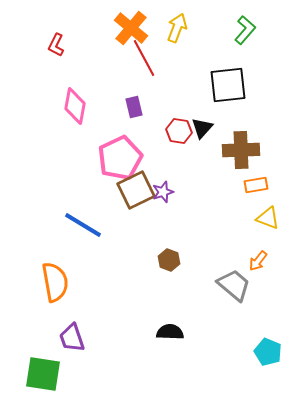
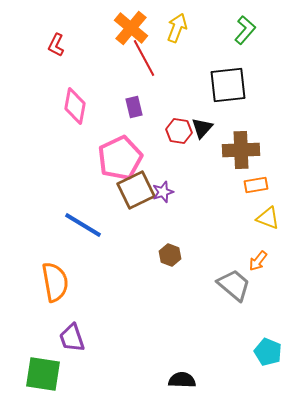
brown hexagon: moved 1 px right, 5 px up
black semicircle: moved 12 px right, 48 px down
